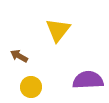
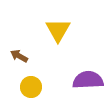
yellow triangle: rotated 8 degrees counterclockwise
